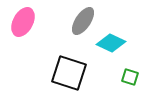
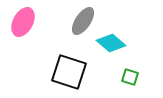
cyan diamond: rotated 16 degrees clockwise
black square: moved 1 px up
